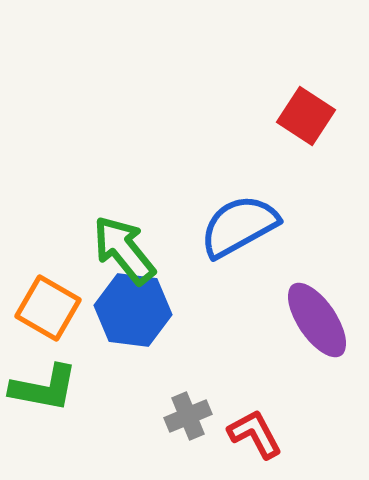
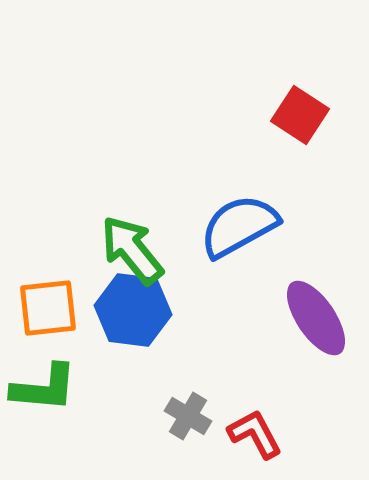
red square: moved 6 px left, 1 px up
green arrow: moved 8 px right
orange square: rotated 36 degrees counterclockwise
purple ellipse: moved 1 px left, 2 px up
green L-shape: rotated 6 degrees counterclockwise
gray cross: rotated 36 degrees counterclockwise
